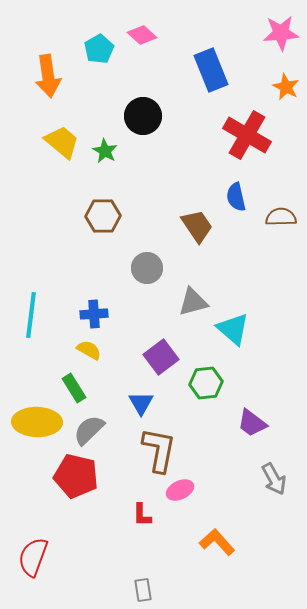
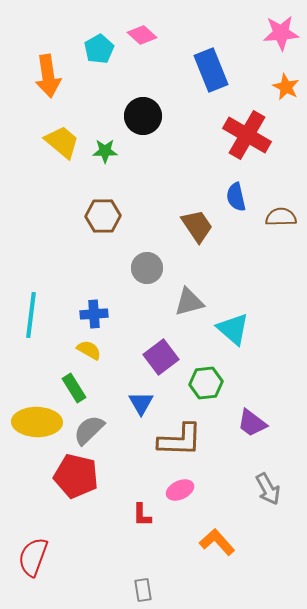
green star: rotated 30 degrees counterclockwise
gray triangle: moved 4 px left
brown L-shape: moved 21 px right, 10 px up; rotated 81 degrees clockwise
gray arrow: moved 6 px left, 10 px down
